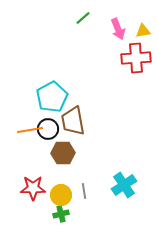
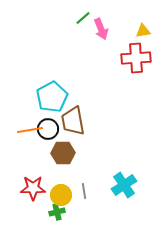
pink arrow: moved 17 px left
green cross: moved 4 px left, 2 px up
